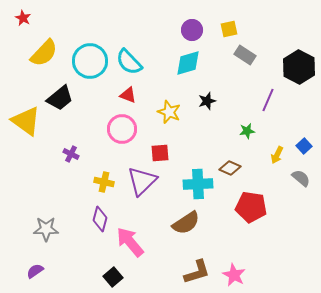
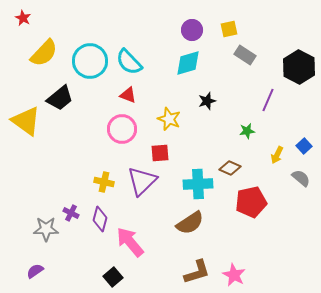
yellow star: moved 7 px down
purple cross: moved 59 px down
red pentagon: moved 5 px up; rotated 20 degrees counterclockwise
brown semicircle: moved 4 px right
